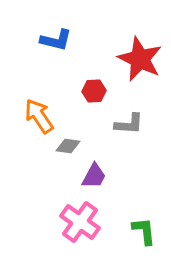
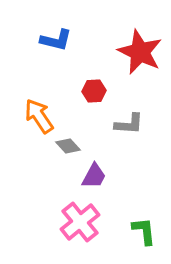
red star: moved 7 px up
gray diamond: rotated 40 degrees clockwise
pink cross: rotated 15 degrees clockwise
